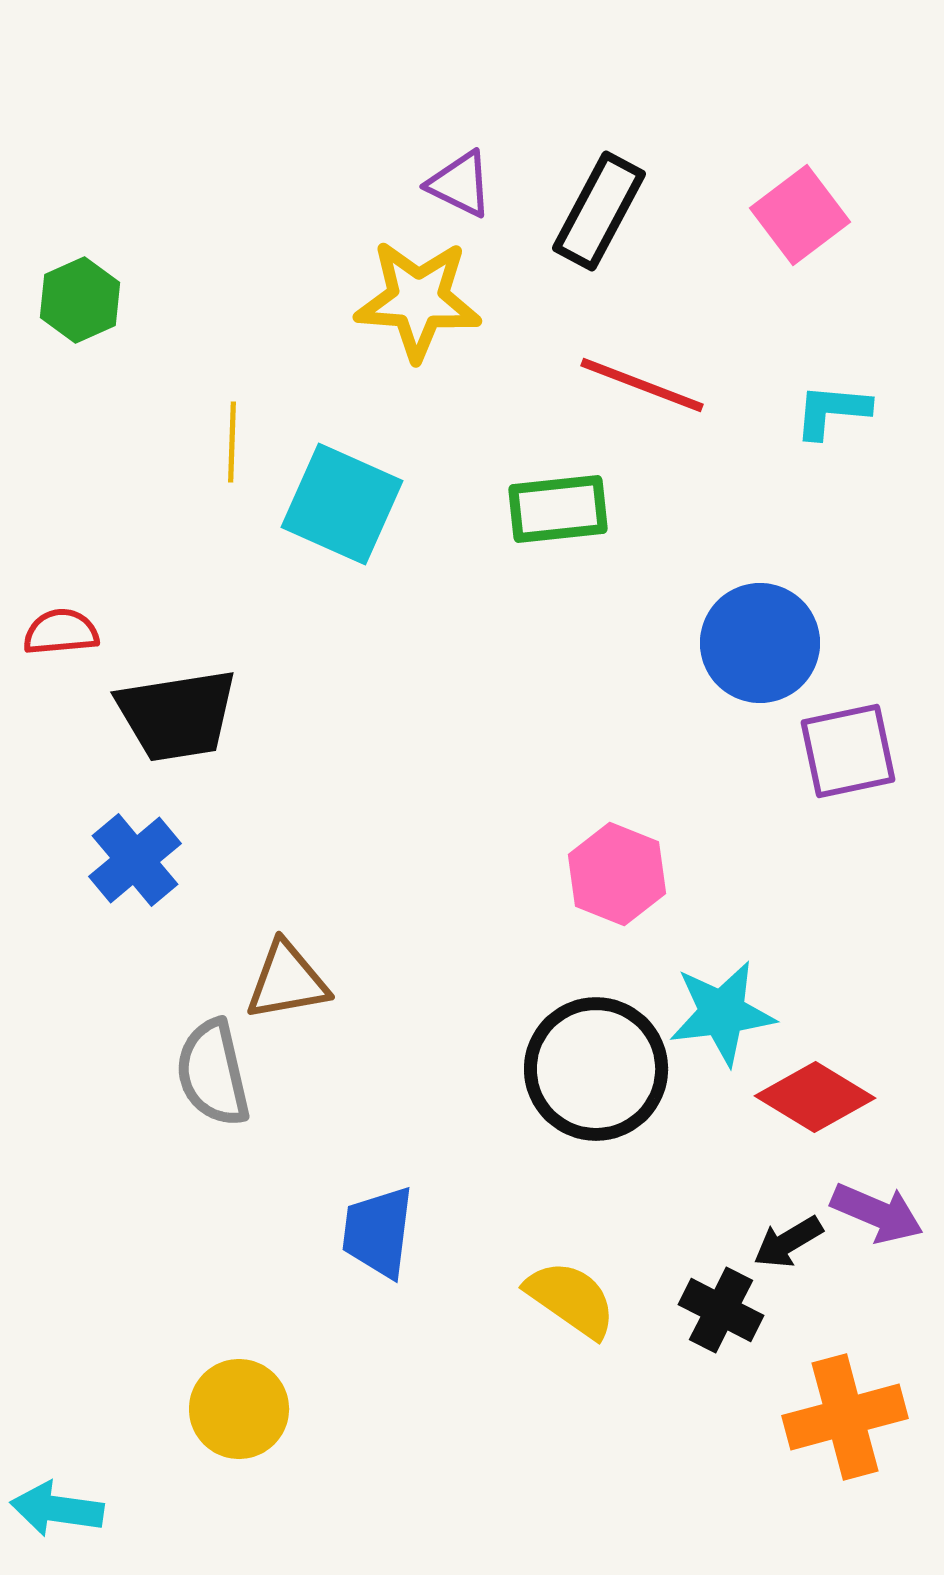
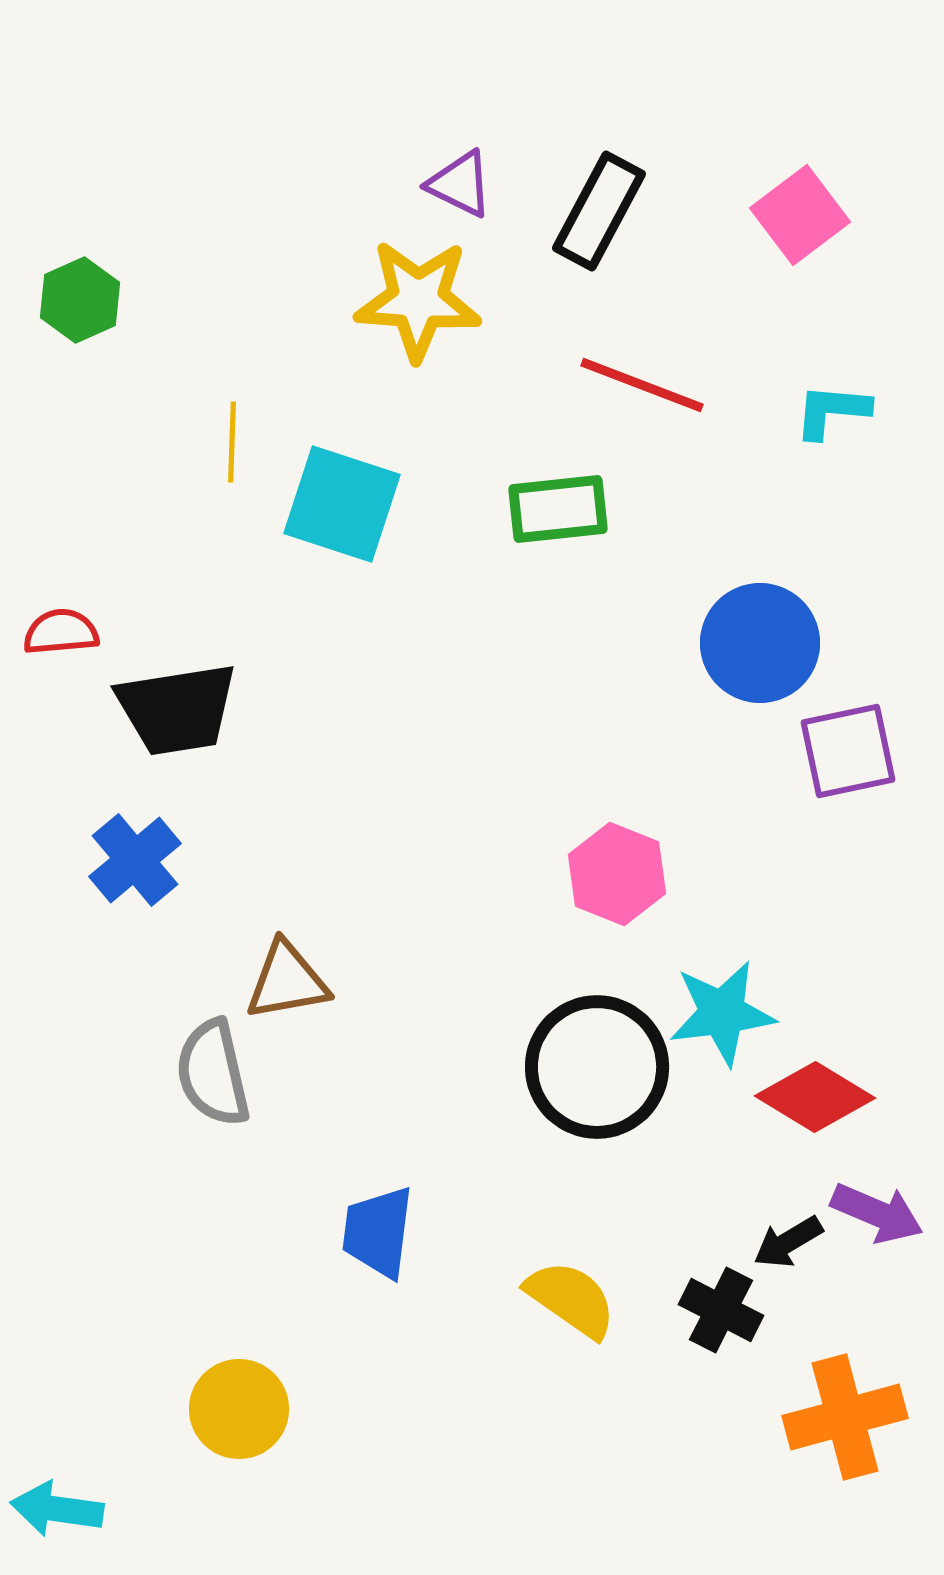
cyan square: rotated 6 degrees counterclockwise
black trapezoid: moved 6 px up
black circle: moved 1 px right, 2 px up
